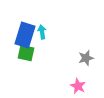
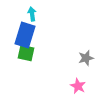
cyan arrow: moved 10 px left, 18 px up
